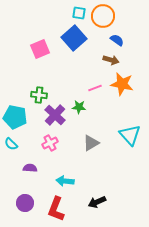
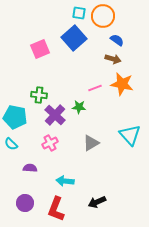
brown arrow: moved 2 px right, 1 px up
